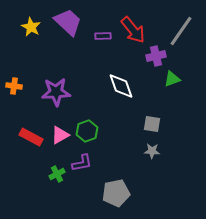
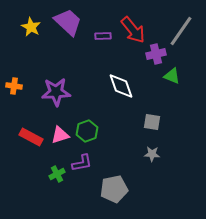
purple cross: moved 2 px up
green triangle: moved 3 px up; rotated 42 degrees clockwise
gray square: moved 2 px up
pink triangle: rotated 12 degrees clockwise
gray star: moved 3 px down
gray pentagon: moved 2 px left, 4 px up
